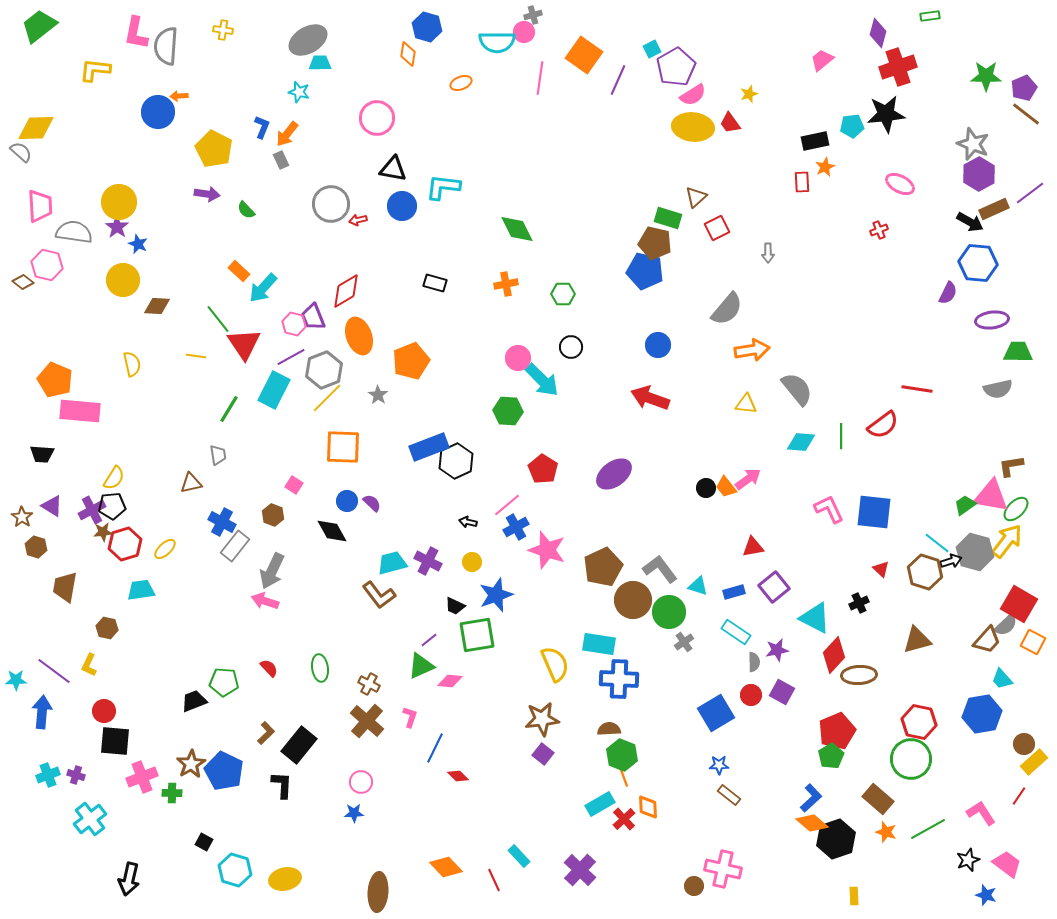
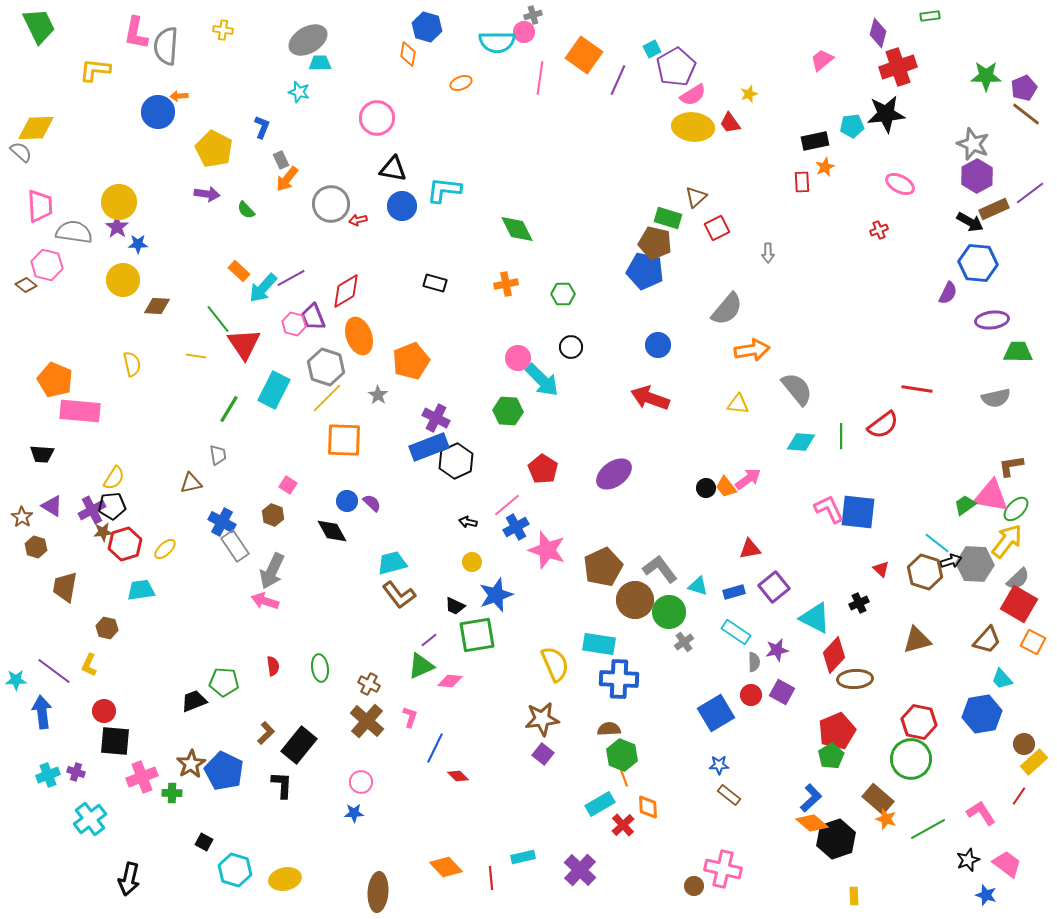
green trapezoid at (39, 26): rotated 102 degrees clockwise
orange arrow at (287, 134): moved 45 px down
purple hexagon at (979, 174): moved 2 px left, 2 px down
cyan L-shape at (443, 187): moved 1 px right, 3 px down
blue star at (138, 244): rotated 24 degrees counterclockwise
brown diamond at (23, 282): moved 3 px right, 3 px down
purple line at (291, 357): moved 79 px up
gray hexagon at (324, 370): moved 2 px right, 3 px up; rotated 21 degrees counterclockwise
gray semicircle at (998, 389): moved 2 px left, 9 px down
yellow triangle at (746, 404): moved 8 px left
orange square at (343, 447): moved 1 px right, 7 px up
pink square at (294, 485): moved 6 px left
blue square at (874, 512): moved 16 px left
gray rectangle at (235, 546): rotated 72 degrees counterclockwise
red triangle at (753, 547): moved 3 px left, 2 px down
gray hexagon at (975, 552): moved 12 px down; rotated 12 degrees counterclockwise
purple cross at (428, 561): moved 8 px right, 143 px up
brown L-shape at (379, 595): moved 20 px right
brown circle at (633, 600): moved 2 px right
gray semicircle at (1006, 625): moved 12 px right, 46 px up
red semicircle at (269, 668): moved 4 px right, 2 px up; rotated 36 degrees clockwise
brown ellipse at (859, 675): moved 4 px left, 4 px down
blue arrow at (42, 712): rotated 12 degrees counterclockwise
purple cross at (76, 775): moved 3 px up
red cross at (624, 819): moved 1 px left, 6 px down
orange star at (886, 832): moved 13 px up
cyan rectangle at (519, 856): moved 4 px right, 1 px down; rotated 60 degrees counterclockwise
red line at (494, 880): moved 3 px left, 2 px up; rotated 20 degrees clockwise
